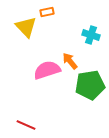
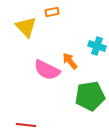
orange rectangle: moved 5 px right
cyan cross: moved 6 px right, 11 px down
pink semicircle: rotated 136 degrees counterclockwise
green pentagon: moved 11 px down
red line: rotated 18 degrees counterclockwise
